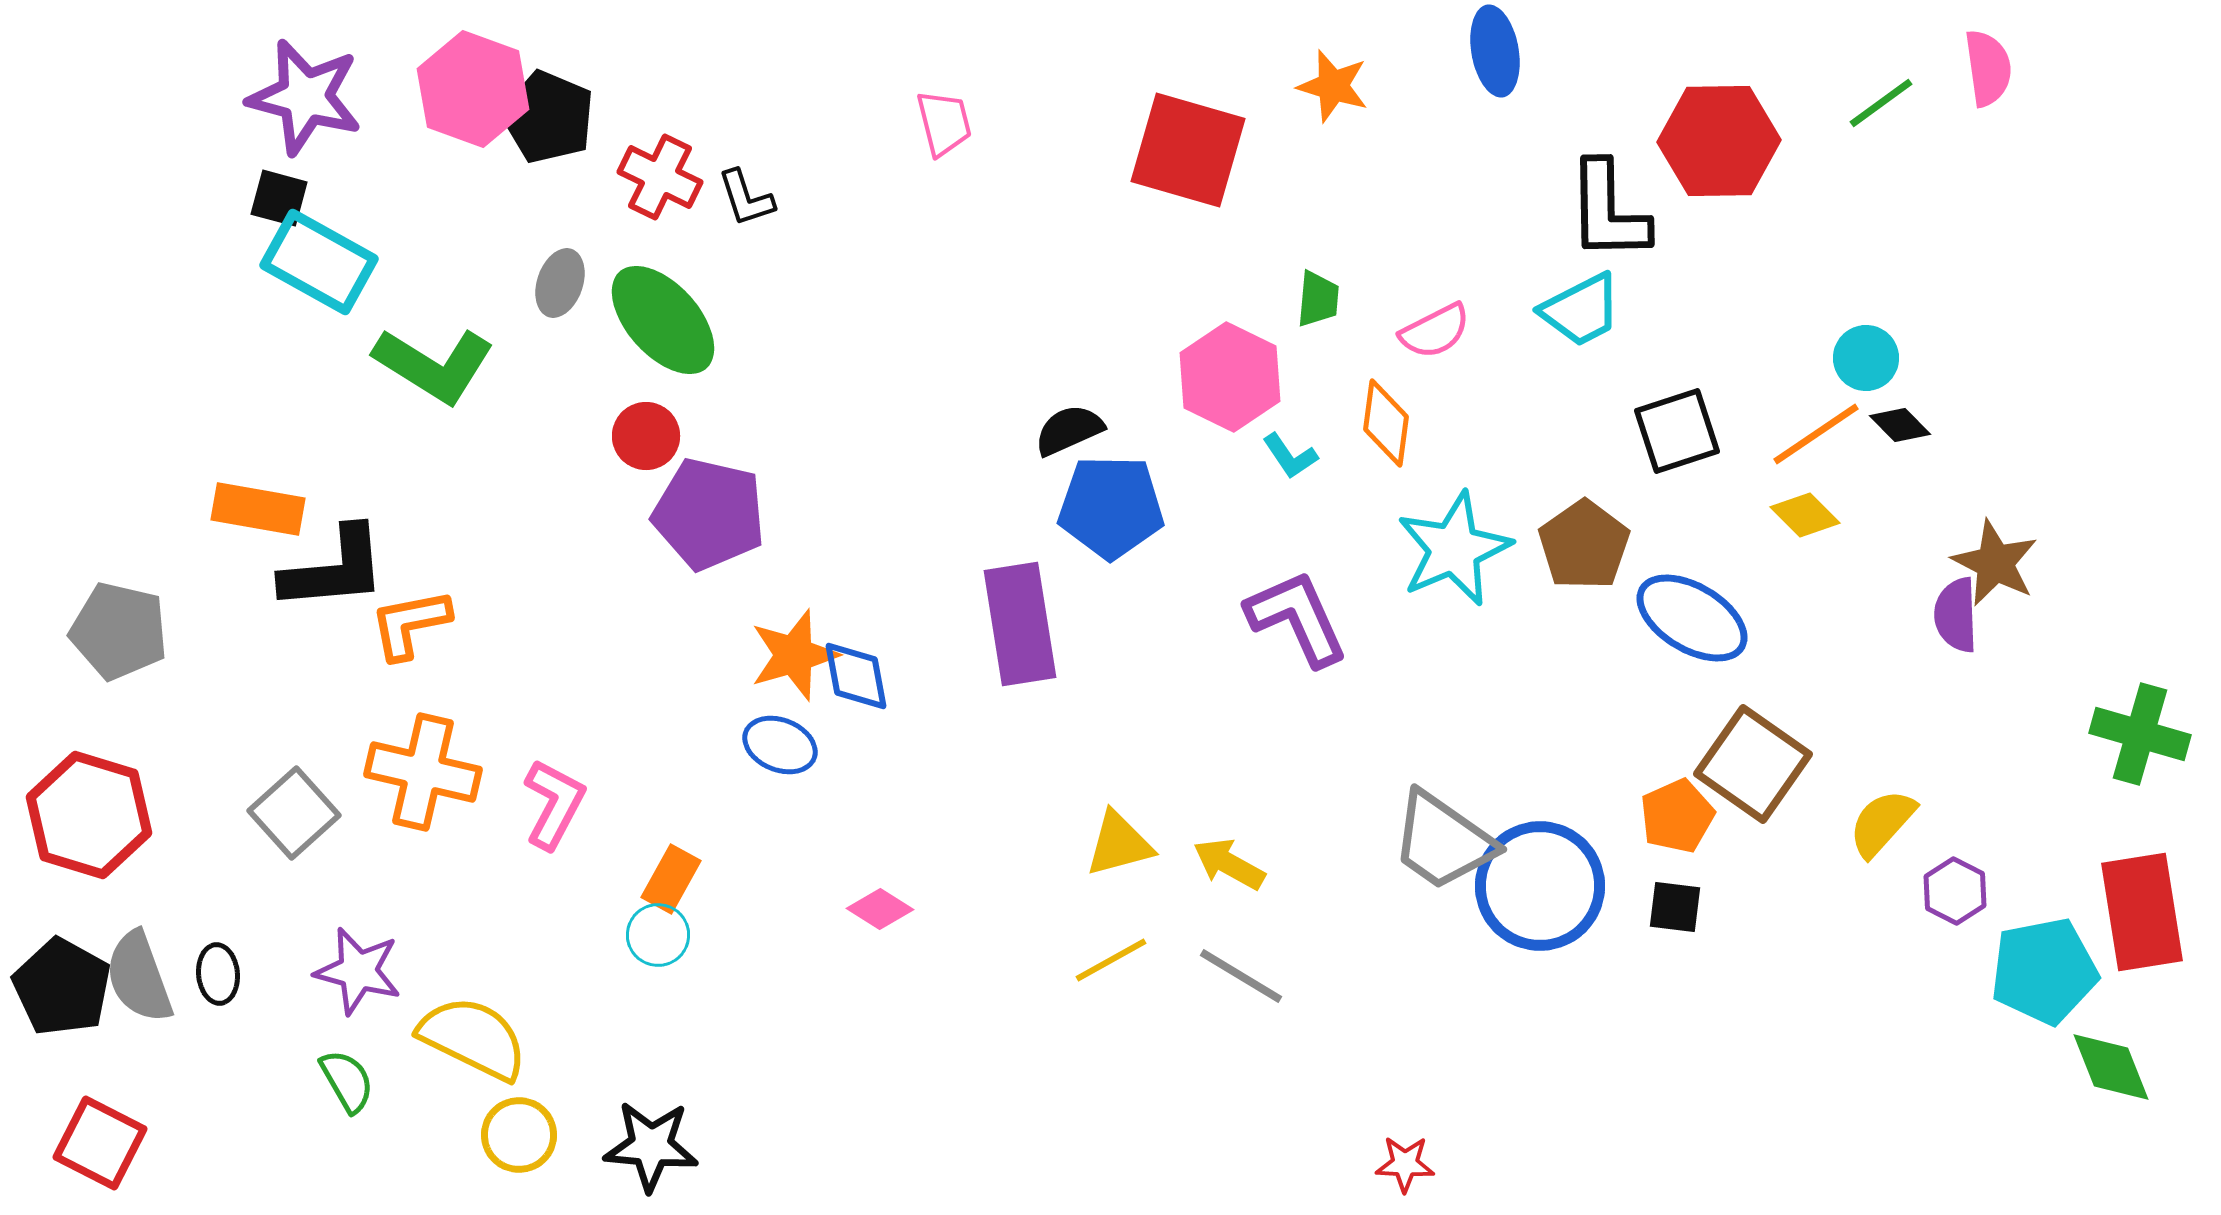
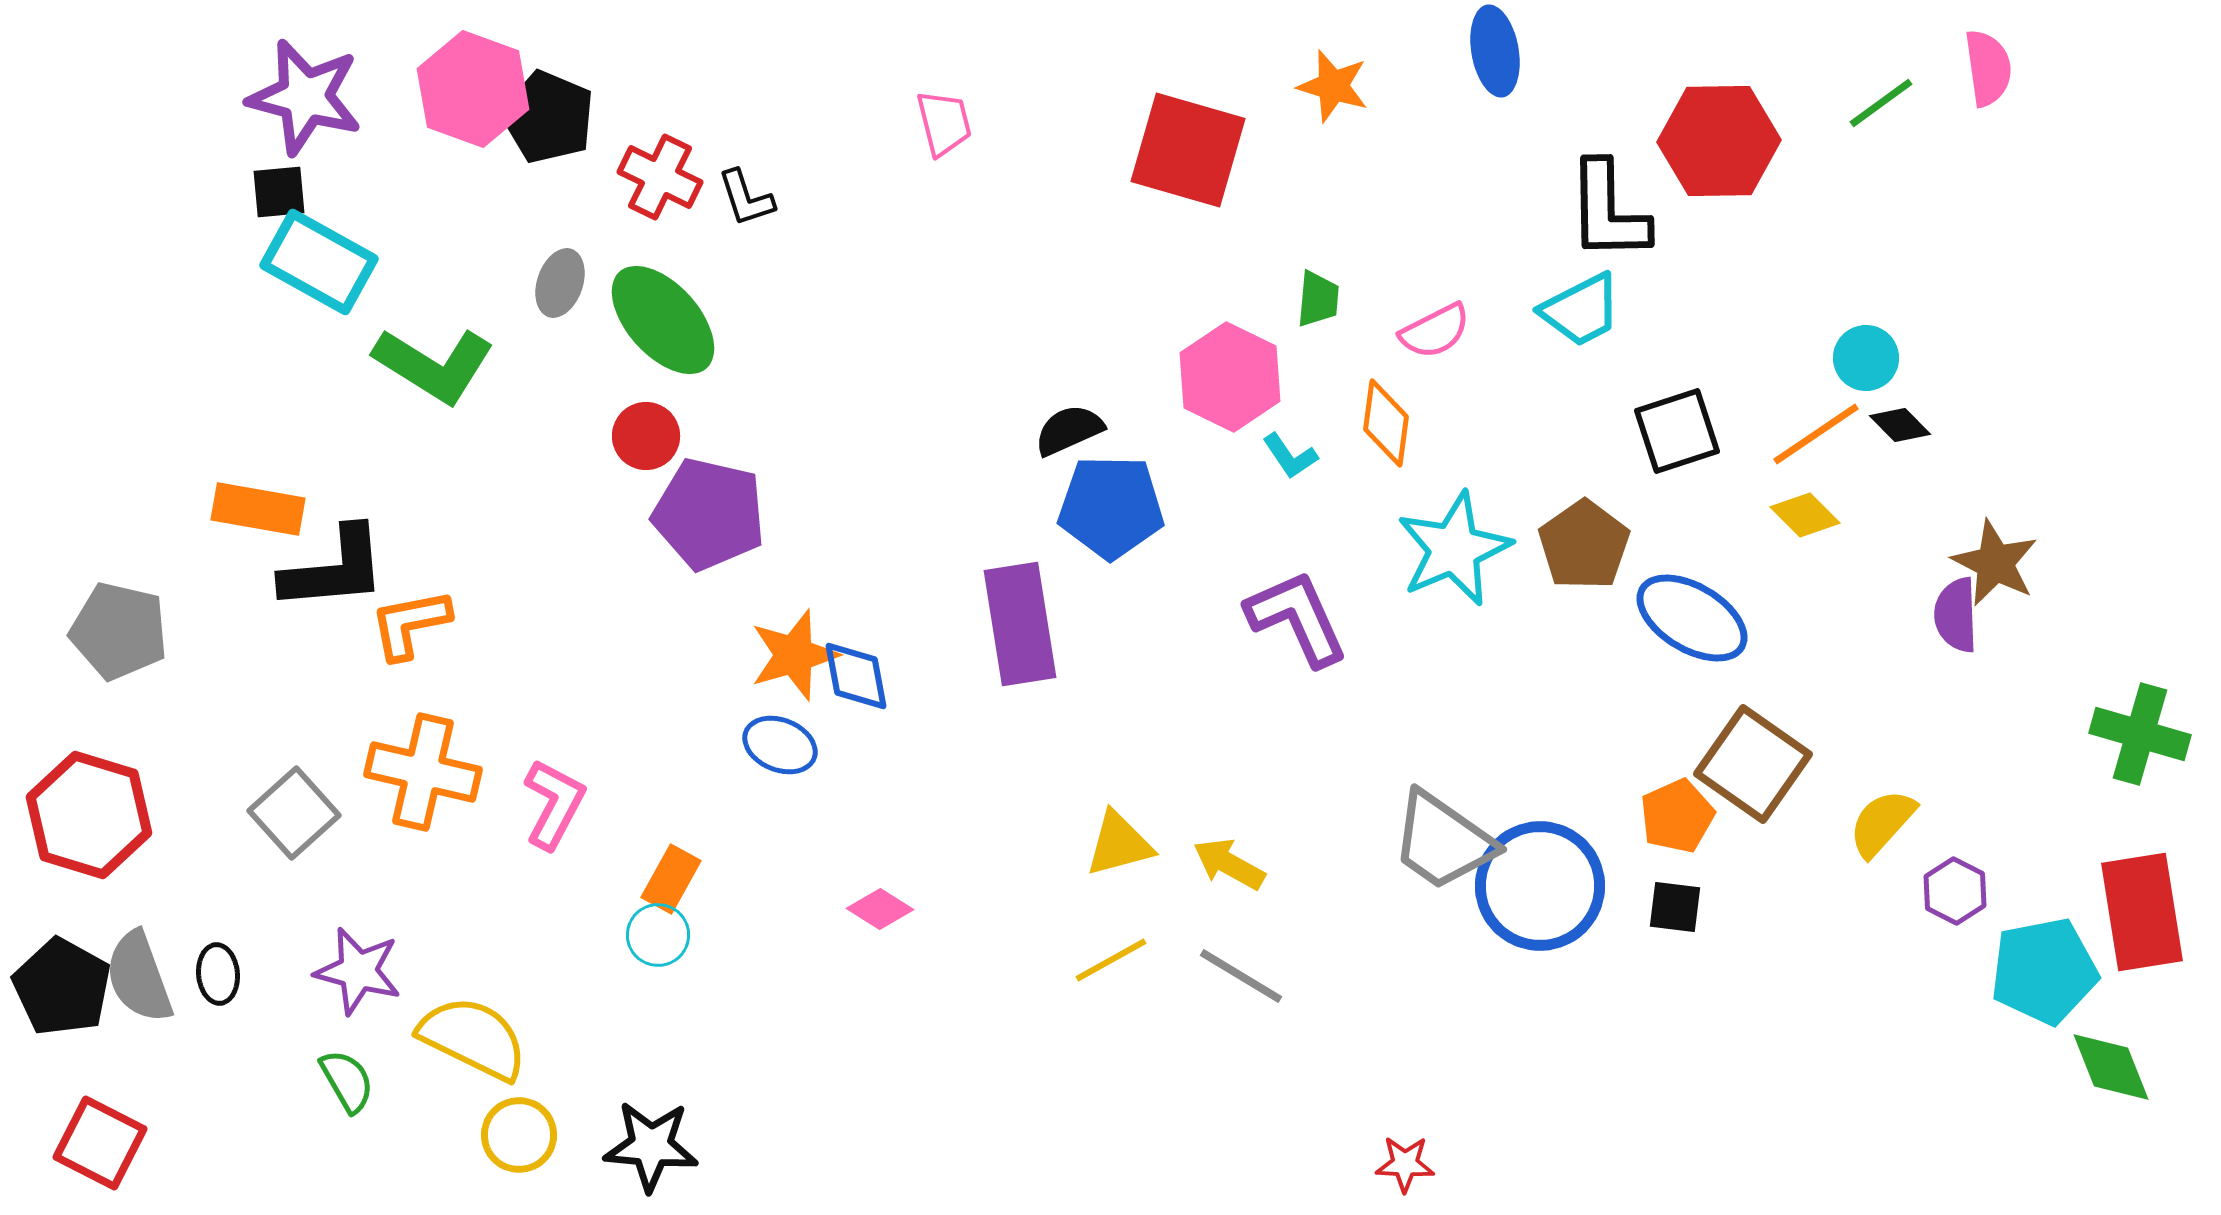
black square at (279, 198): moved 6 px up; rotated 20 degrees counterclockwise
